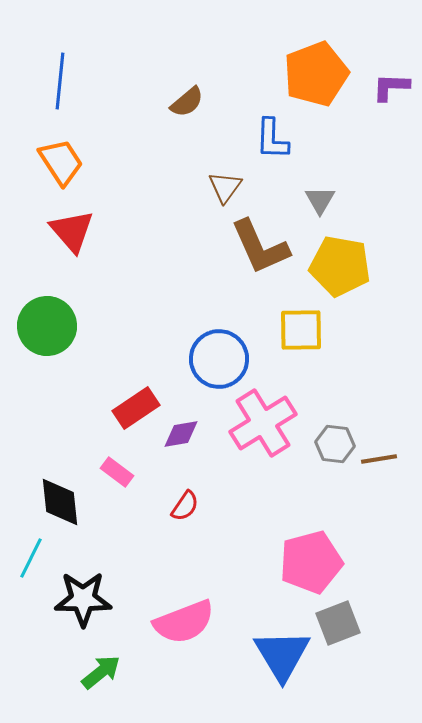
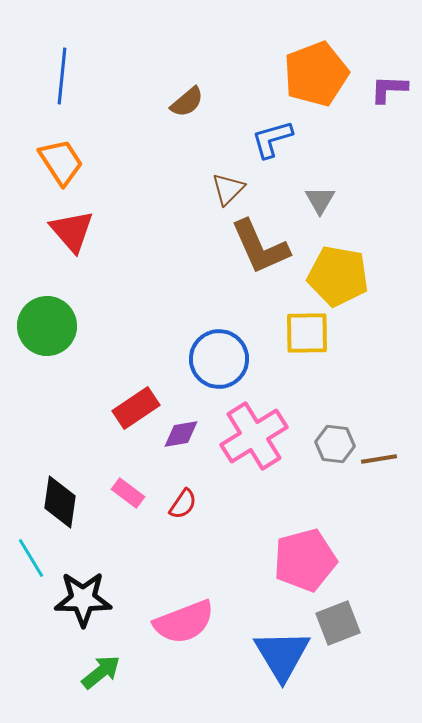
blue line: moved 2 px right, 5 px up
purple L-shape: moved 2 px left, 2 px down
blue L-shape: rotated 72 degrees clockwise
brown triangle: moved 3 px right, 2 px down; rotated 9 degrees clockwise
yellow pentagon: moved 2 px left, 10 px down
yellow square: moved 6 px right, 3 px down
pink cross: moved 9 px left, 13 px down
pink rectangle: moved 11 px right, 21 px down
black diamond: rotated 14 degrees clockwise
red semicircle: moved 2 px left, 2 px up
cyan line: rotated 57 degrees counterclockwise
pink pentagon: moved 6 px left, 2 px up
